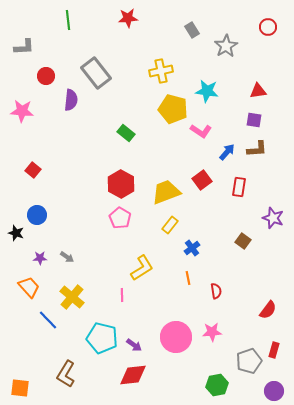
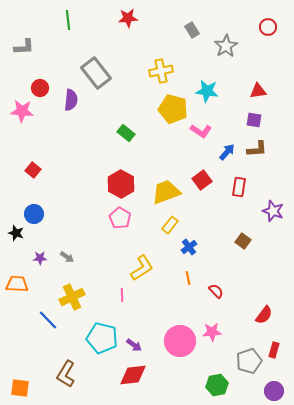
red circle at (46, 76): moved 6 px left, 12 px down
blue circle at (37, 215): moved 3 px left, 1 px up
purple star at (273, 218): moved 7 px up
blue cross at (192, 248): moved 3 px left, 1 px up
orange trapezoid at (29, 287): moved 12 px left, 3 px up; rotated 45 degrees counterclockwise
red semicircle at (216, 291): rotated 35 degrees counterclockwise
yellow cross at (72, 297): rotated 25 degrees clockwise
red semicircle at (268, 310): moved 4 px left, 5 px down
pink circle at (176, 337): moved 4 px right, 4 px down
